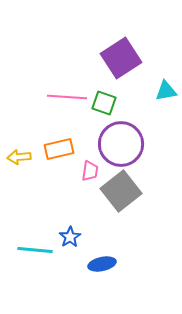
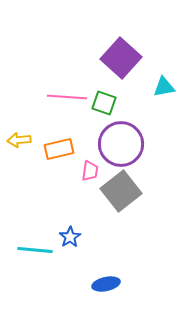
purple square: rotated 15 degrees counterclockwise
cyan triangle: moved 2 px left, 4 px up
yellow arrow: moved 17 px up
blue ellipse: moved 4 px right, 20 px down
